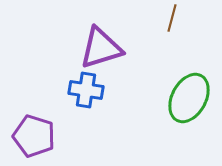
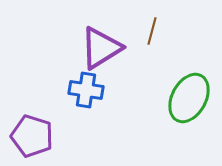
brown line: moved 20 px left, 13 px down
purple triangle: rotated 15 degrees counterclockwise
purple pentagon: moved 2 px left
